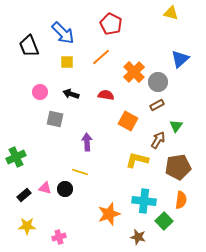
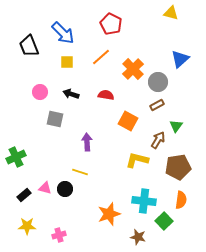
orange cross: moved 1 px left, 3 px up
pink cross: moved 2 px up
